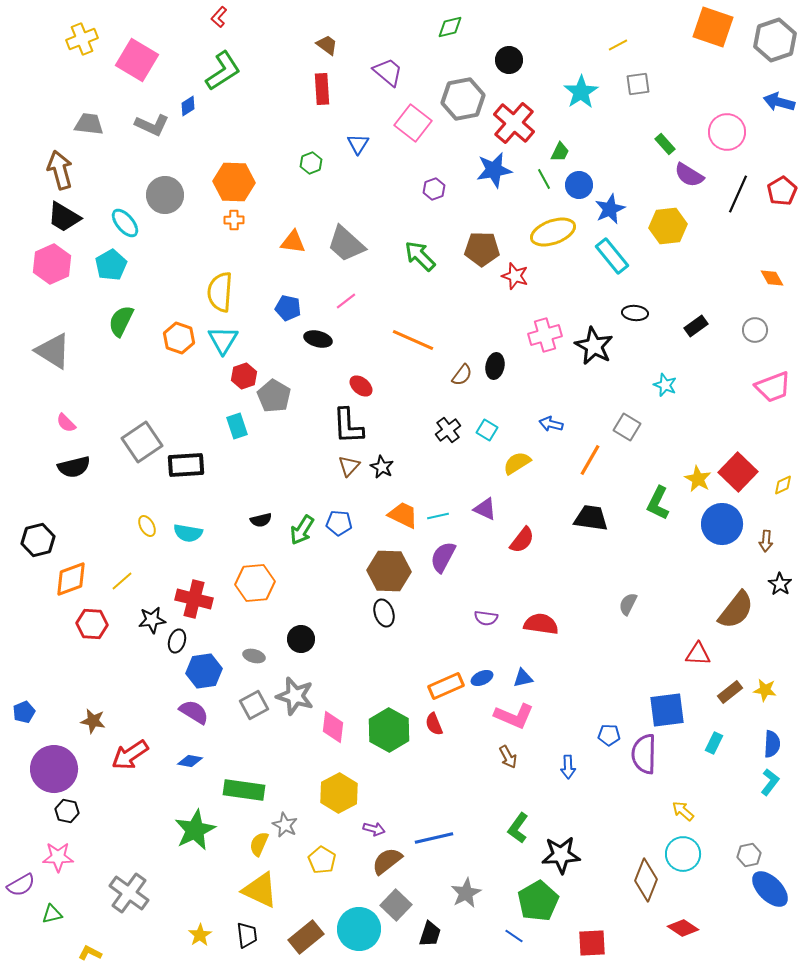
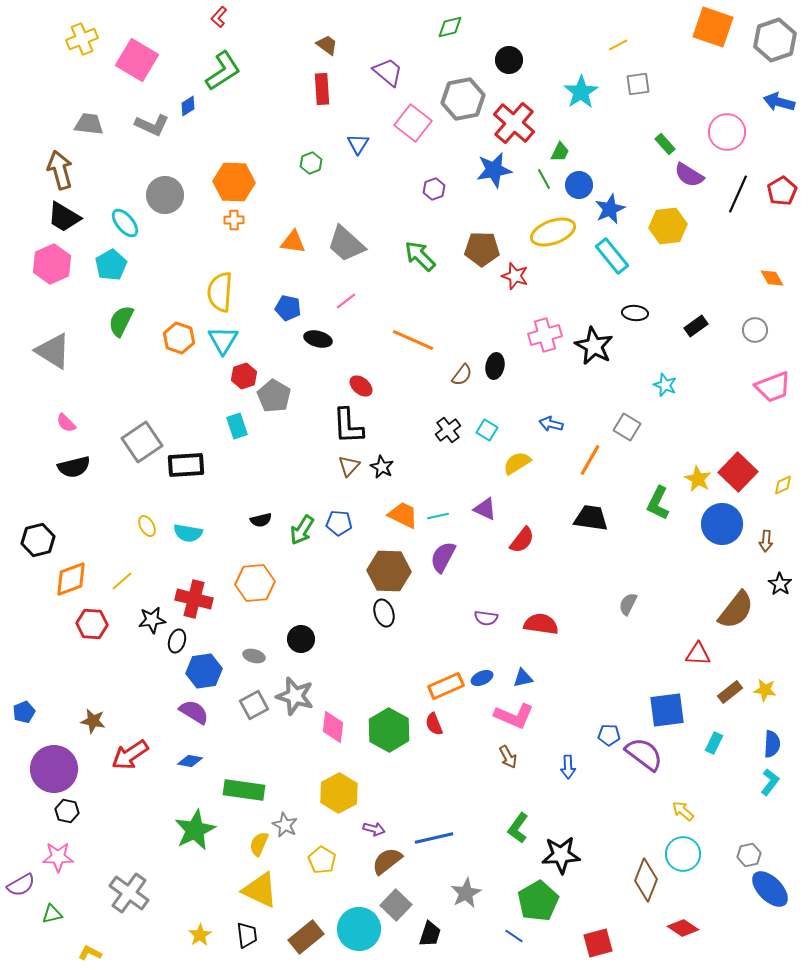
purple semicircle at (644, 754): rotated 126 degrees clockwise
red square at (592, 943): moved 6 px right; rotated 12 degrees counterclockwise
